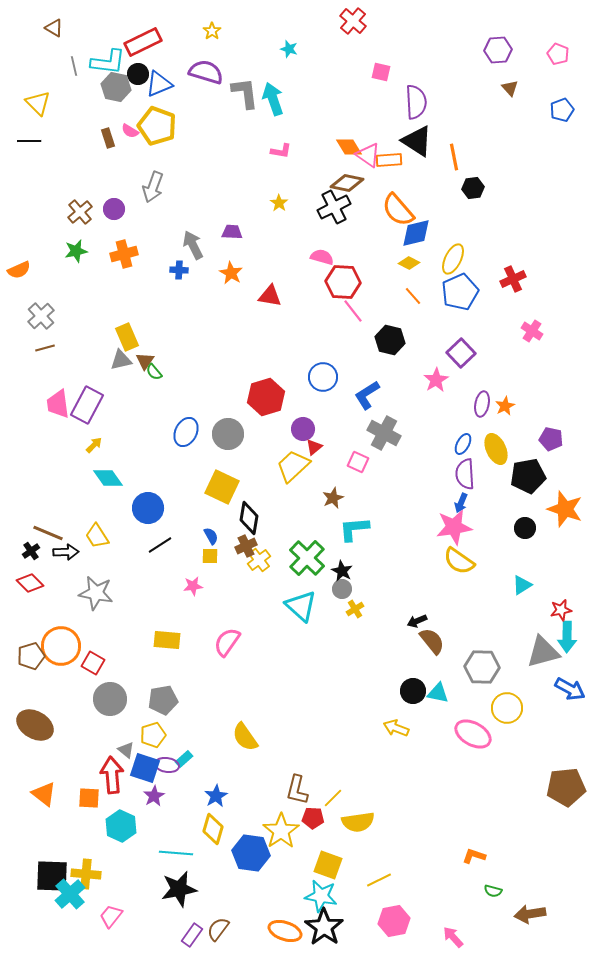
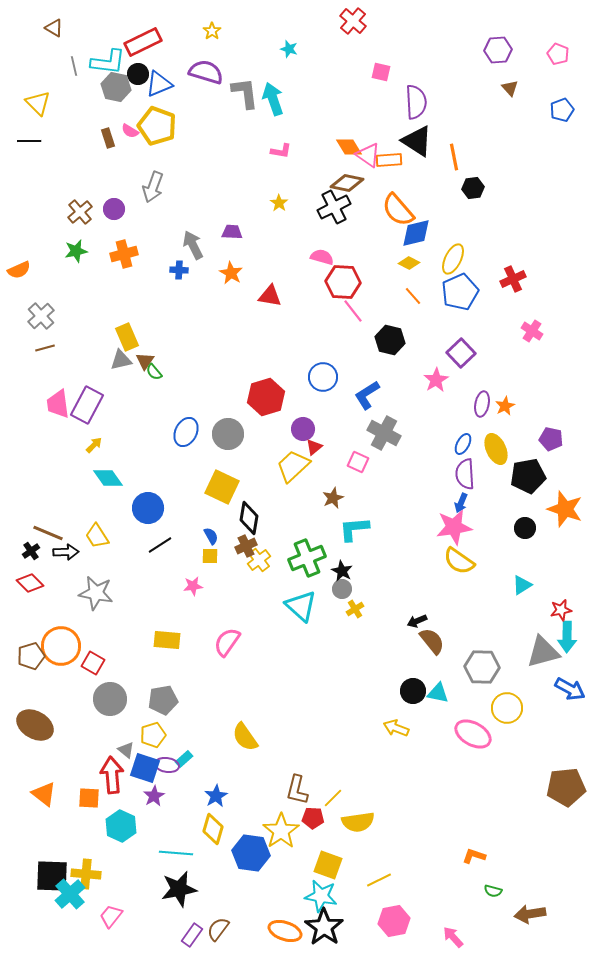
green cross at (307, 558): rotated 24 degrees clockwise
